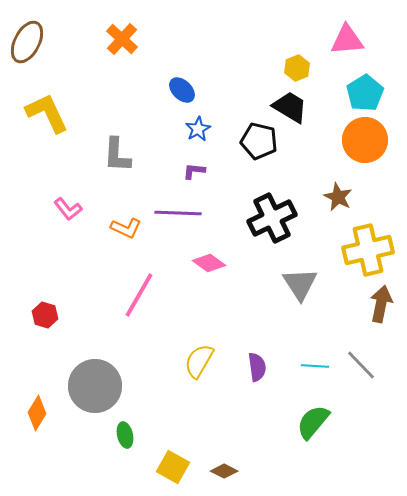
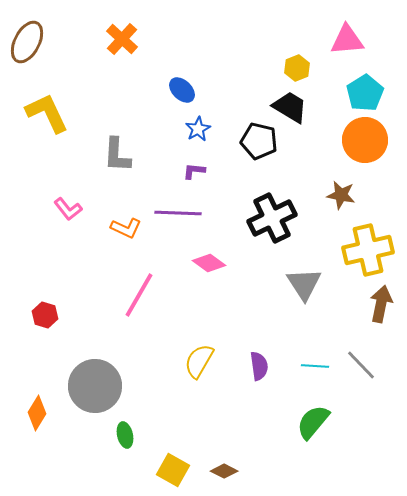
brown star: moved 3 px right, 2 px up; rotated 16 degrees counterclockwise
gray triangle: moved 4 px right
purple semicircle: moved 2 px right, 1 px up
yellow square: moved 3 px down
